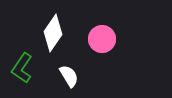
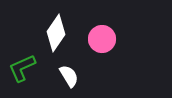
white diamond: moved 3 px right
green L-shape: rotated 32 degrees clockwise
